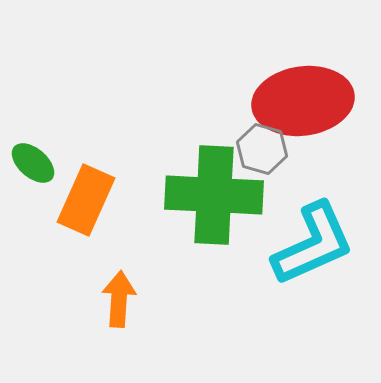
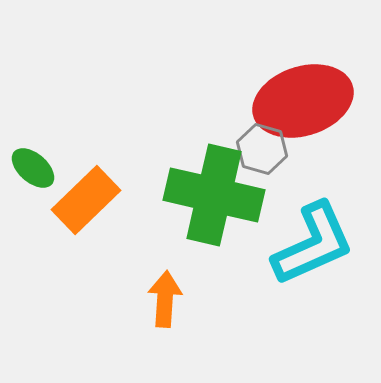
red ellipse: rotated 10 degrees counterclockwise
green ellipse: moved 5 px down
green cross: rotated 10 degrees clockwise
orange rectangle: rotated 22 degrees clockwise
orange arrow: moved 46 px right
